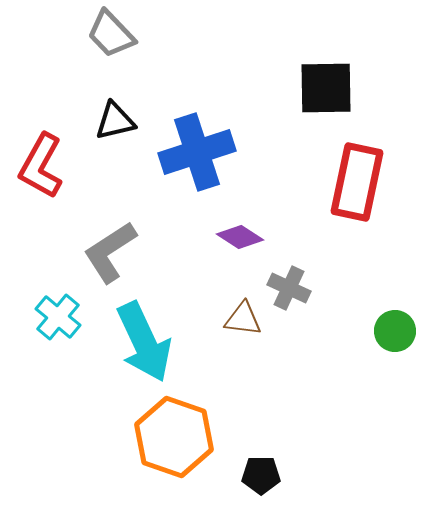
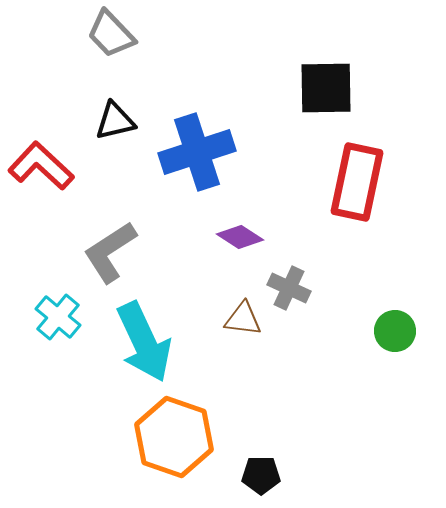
red L-shape: rotated 104 degrees clockwise
